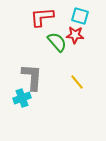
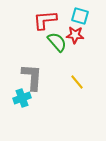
red L-shape: moved 3 px right, 3 px down
